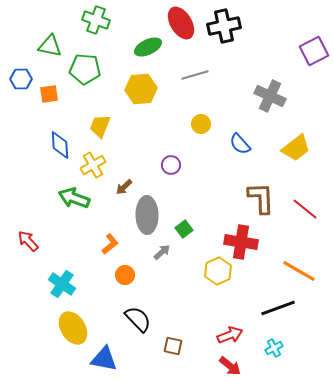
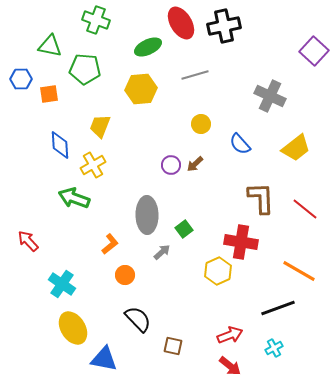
purple square at (314, 51): rotated 20 degrees counterclockwise
brown arrow at (124, 187): moved 71 px right, 23 px up
